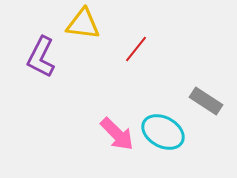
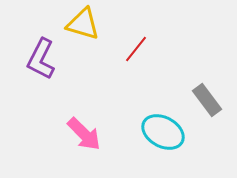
yellow triangle: rotated 9 degrees clockwise
purple L-shape: moved 2 px down
gray rectangle: moved 1 px right, 1 px up; rotated 20 degrees clockwise
pink arrow: moved 33 px left
